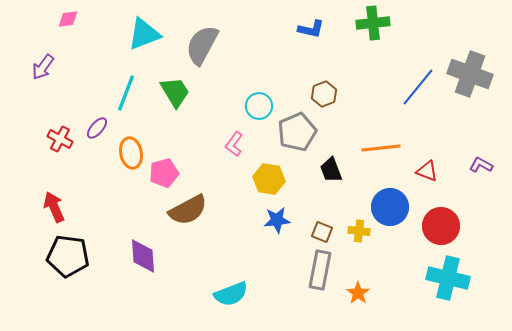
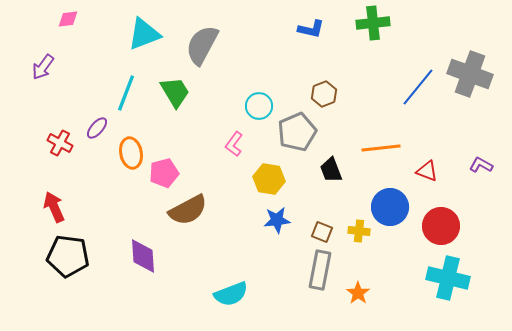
red cross: moved 4 px down
